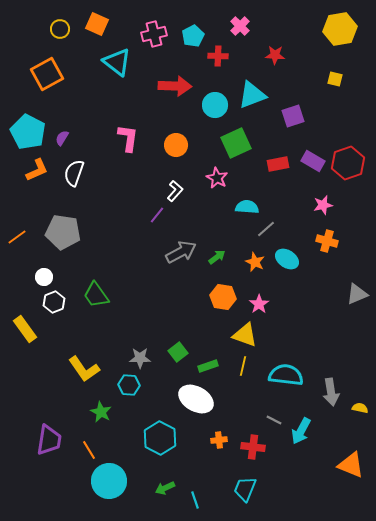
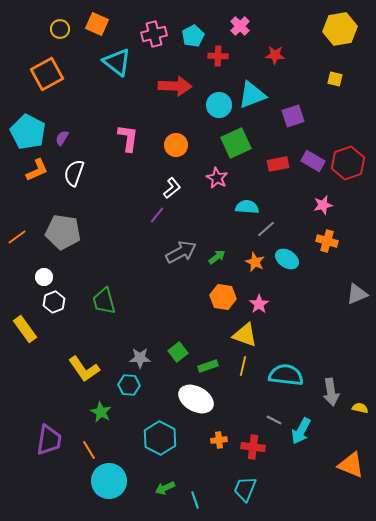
cyan circle at (215, 105): moved 4 px right
white L-shape at (175, 191): moved 3 px left, 3 px up; rotated 10 degrees clockwise
green trapezoid at (96, 295): moved 8 px right, 6 px down; rotated 20 degrees clockwise
